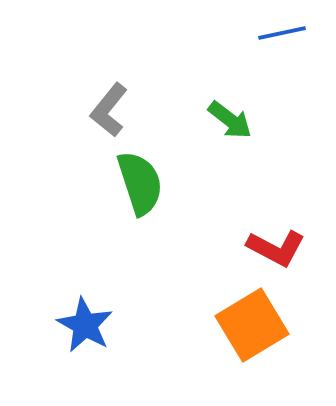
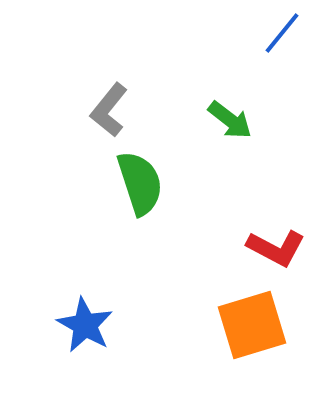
blue line: rotated 39 degrees counterclockwise
orange square: rotated 14 degrees clockwise
